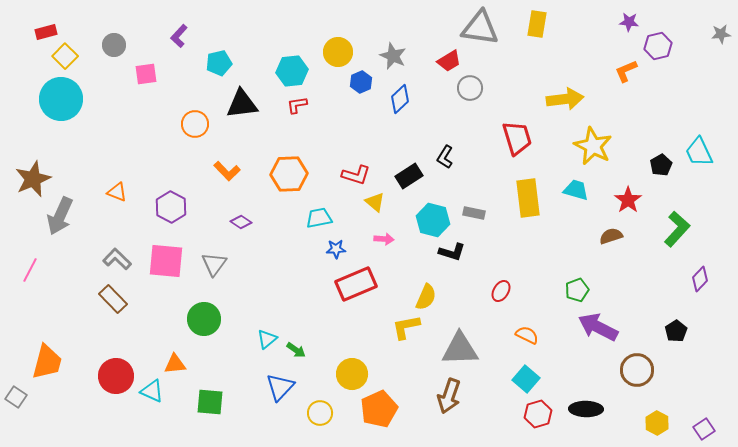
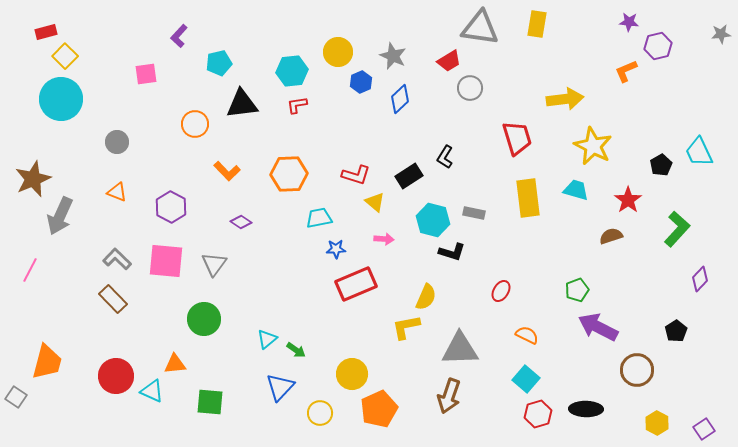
gray circle at (114, 45): moved 3 px right, 97 px down
